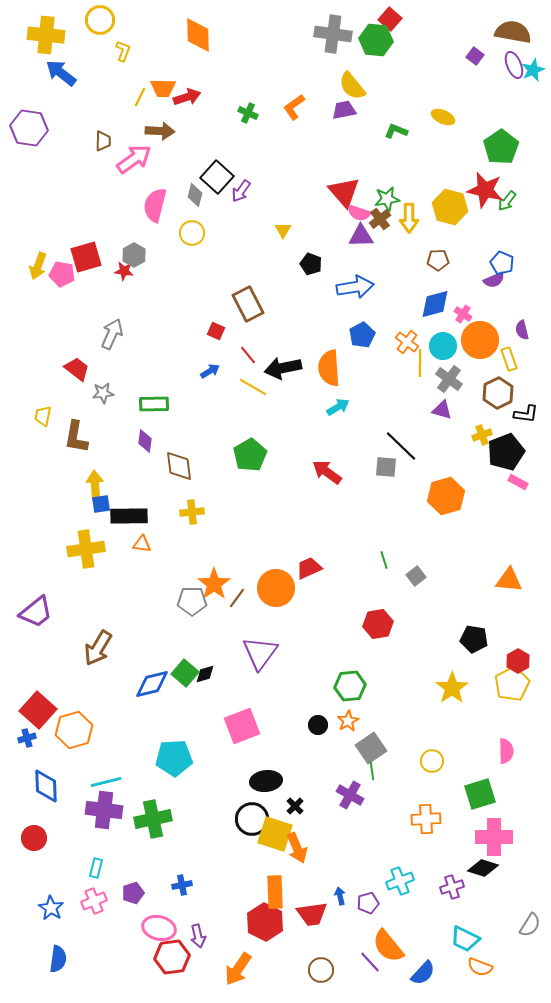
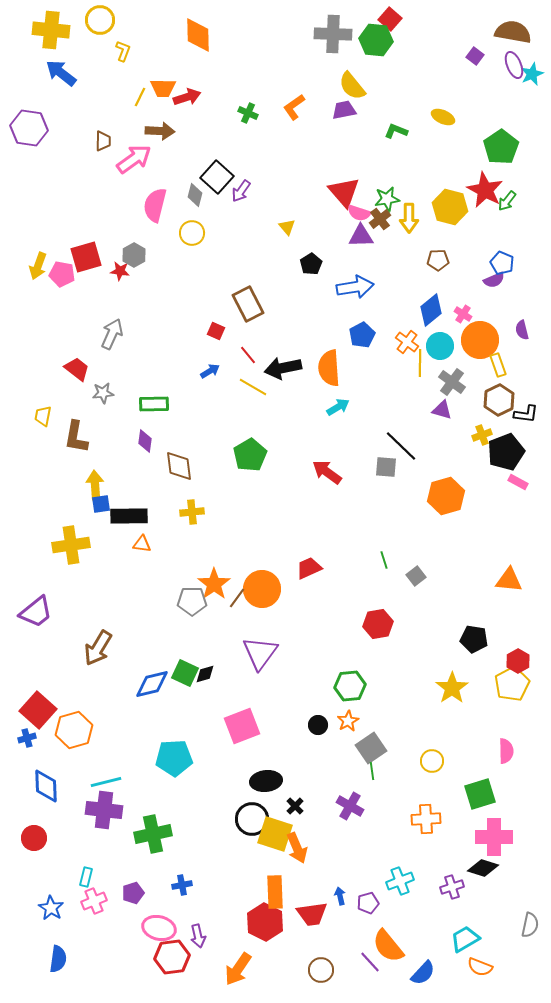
gray cross at (333, 34): rotated 6 degrees counterclockwise
yellow cross at (46, 35): moved 5 px right, 5 px up
cyan star at (533, 70): moved 1 px left, 4 px down
red star at (485, 190): rotated 15 degrees clockwise
yellow triangle at (283, 230): moved 4 px right, 3 px up; rotated 12 degrees counterclockwise
black pentagon at (311, 264): rotated 20 degrees clockwise
red star at (124, 271): moved 4 px left
blue diamond at (435, 304): moved 4 px left, 6 px down; rotated 24 degrees counterclockwise
cyan circle at (443, 346): moved 3 px left
yellow rectangle at (509, 359): moved 11 px left, 6 px down
gray cross at (449, 379): moved 3 px right, 3 px down
brown hexagon at (498, 393): moved 1 px right, 7 px down
yellow cross at (86, 549): moved 15 px left, 4 px up
orange circle at (276, 588): moved 14 px left, 1 px down
green square at (185, 673): rotated 16 degrees counterclockwise
purple cross at (350, 795): moved 11 px down
green cross at (153, 819): moved 15 px down
cyan rectangle at (96, 868): moved 10 px left, 9 px down
gray semicircle at (530, 925): rotated 20 degrees counterclockwise
cyan trapezoid at (465, 939): rotated 124 degrees clockwise
